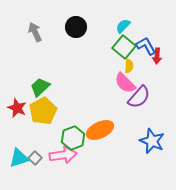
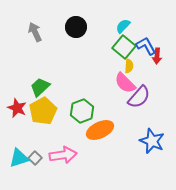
green hexagon: moved 9 px right, 27 px up
